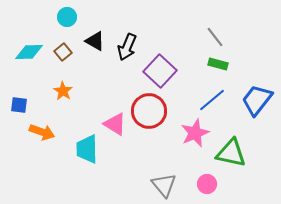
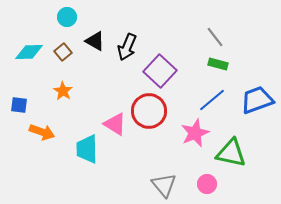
blue trapezoid: rotated 32 degrees clockwise
